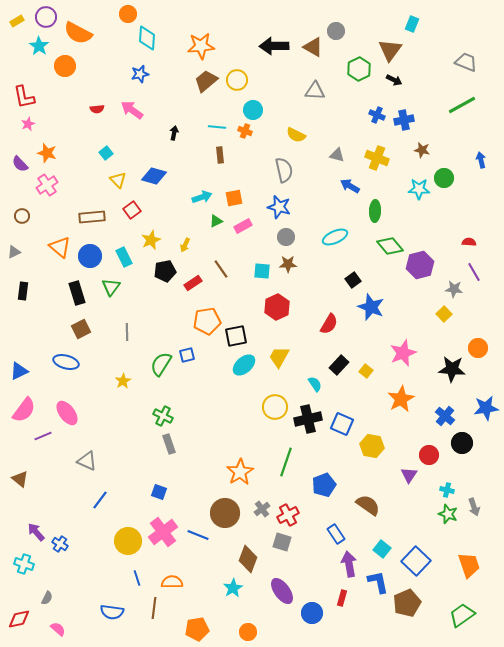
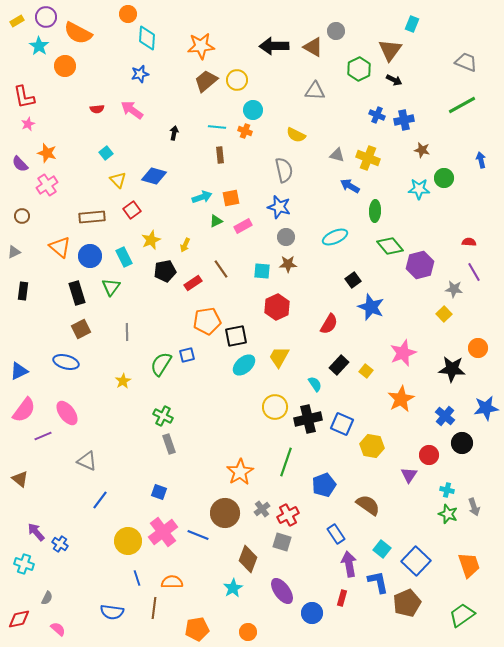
yellow cross at (377, 158): moved 9 px left
orange square at (234, 198): moved 3 px left
